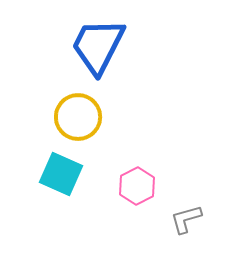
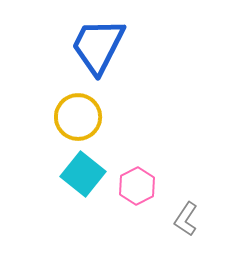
cyan square: moved 22 px right; rotated 15 degrees clockwise
gray L-shape: rotated 40 degrees counterclockwise
